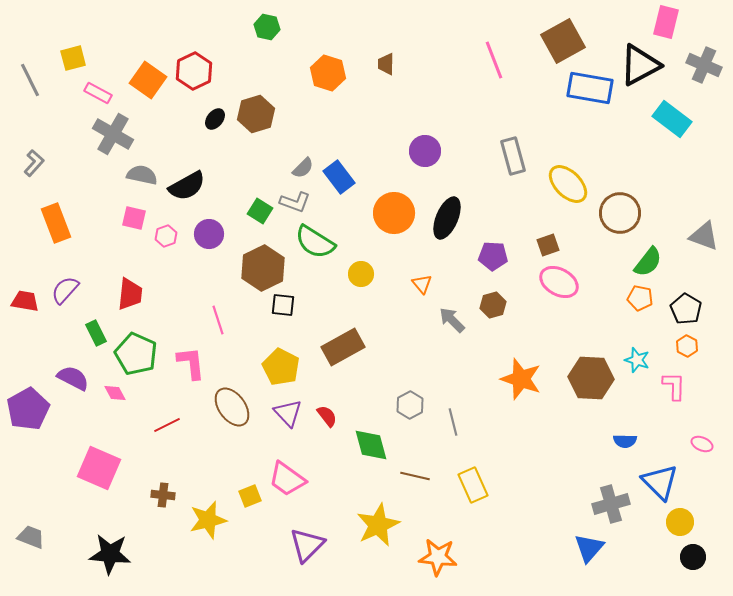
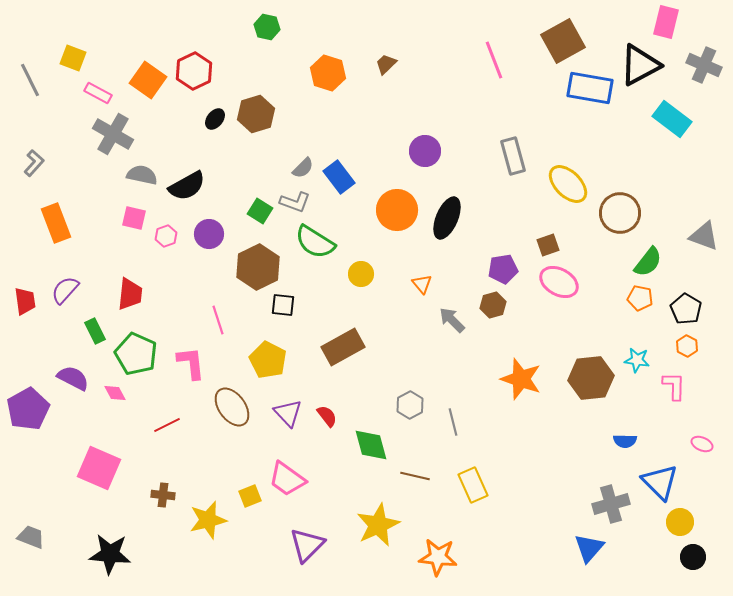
yellow square at (73, 58): rotated 36 degrees clockwise
brown trapezoid at (386, 64): rotated 45 degrees clockwise
orange circle at (394, 213): moved 3 px right, 3 px up
purple pentagon at (493, 256): moved 10 px right, 13 px down; rotated 12 degrees counterclockwise
brown hexagon at (263, 268): moved 5 px left, 1 px up
red trapezoid at (25, 301): rotated 72 degrees clockwise
green rectangle at (96, 333): moved 1 px left, 2 px up
cyan star at (637, 360): rotated 10 degrees counterclockwise
yellow pentagon at (281, 367): moved 13 px left, 7 px up
brown hexagon at (591, 378): rotated 9 degrees counterclockwise
